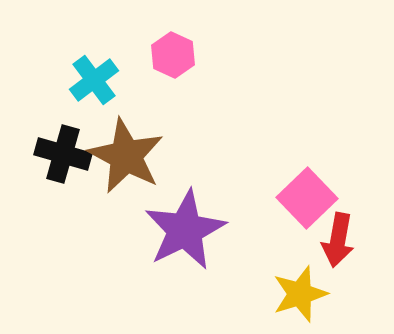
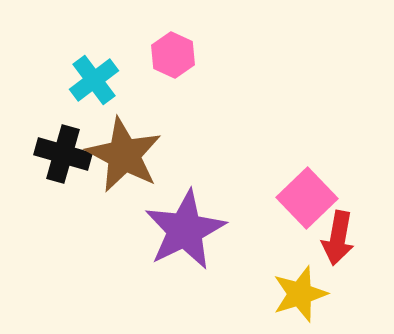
brown star: moved 2 px left, 1 px up
red arrow: moved 2 px up
